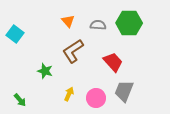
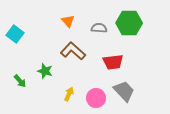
gray semicircle: moved 1 px right, 3 px down
brown L-shape: rotated 75 degrees clockwise
red trapezoid: rotated 125 degrees clockwise
gray trapezoid: rotated 115 degrees clockwise
green arrow: moved 19 px up
